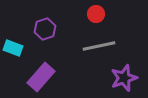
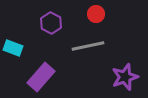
purple hexagon: moved 6 px right, 6 px up; rotated 15 degrees counterclockwise
gray line: moved 11 px left
purple star: moved 1 px right, 1 px up
